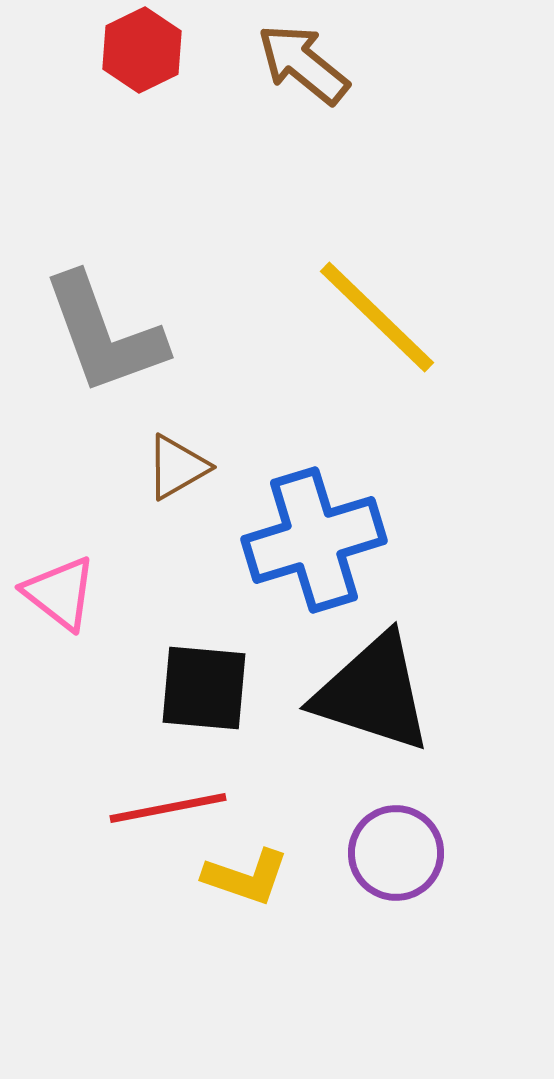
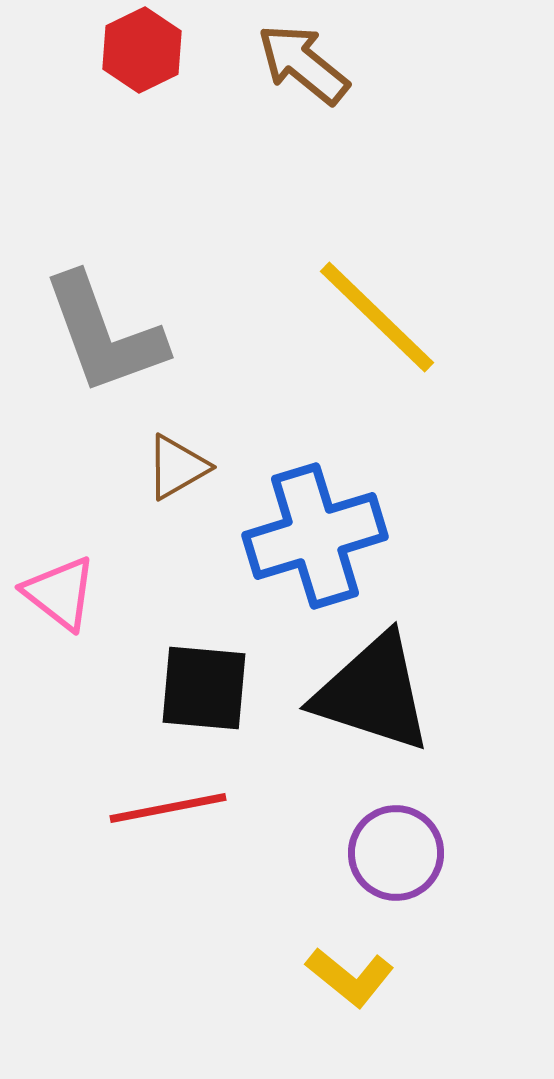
blue cross: moved 1 px right, 4 px up
yellow L-shape: moved 104 px right, 100 px down; rotated 20 degrees clockwise
